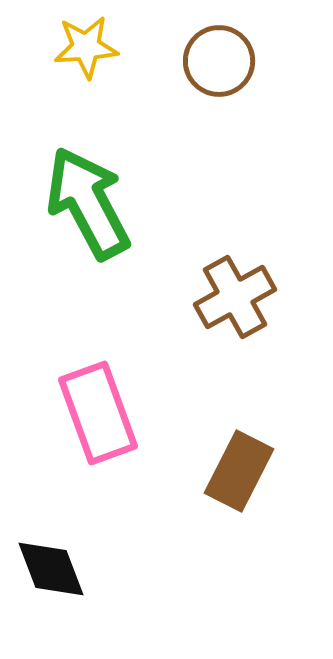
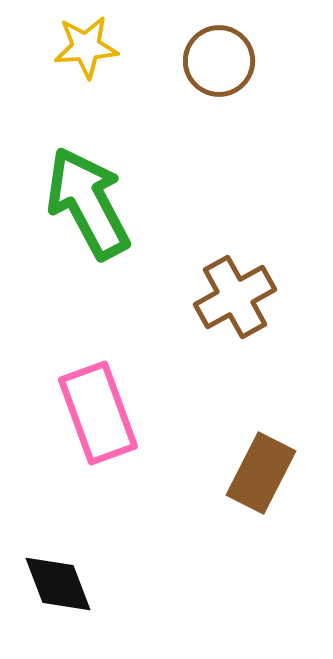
brown rectangle: moved 22 px right, 2 px down
black diamond: moved 7 px right, 15 px down
